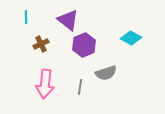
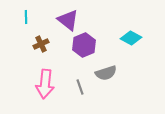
gray line: rotated 28 degrees counterclockwise
